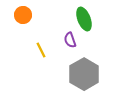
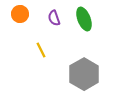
orange circle: moved 3 px left, 1 px up
purple semicircle: moved 16 px left, 22 px up
